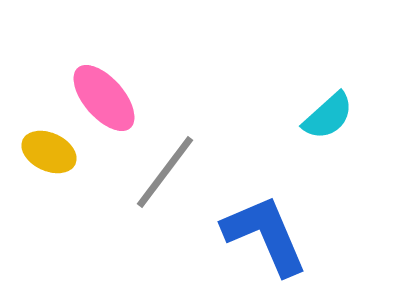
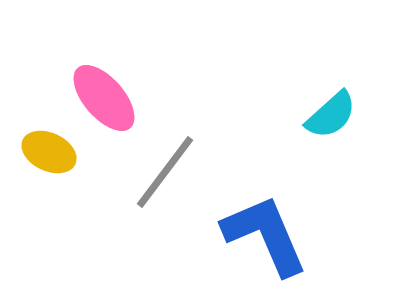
cyan semicircle: moved 3 px right, 1 px up
